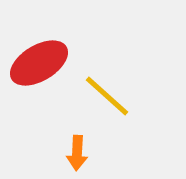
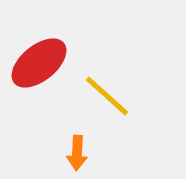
red ellipse: rotated 8 degrees counterclockwise
